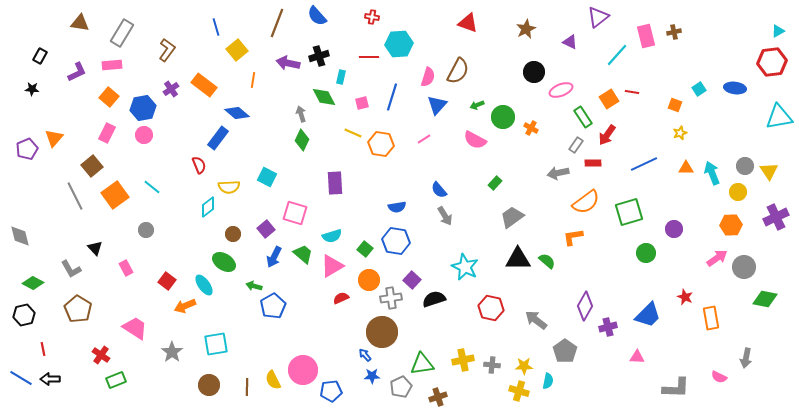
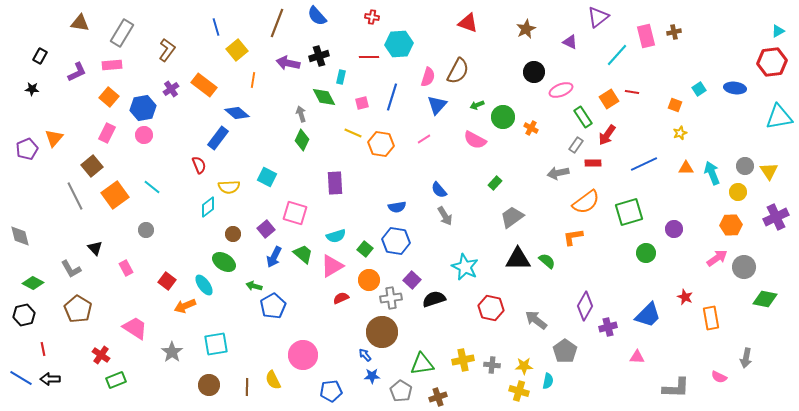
cyan semicircle at (332, 236): moved 4 px right
pink circle at (303, 370): moved 15 px up
gray pentagon at (401, 387): moved 4 px down; rotated 15 degrees counterclockwise
